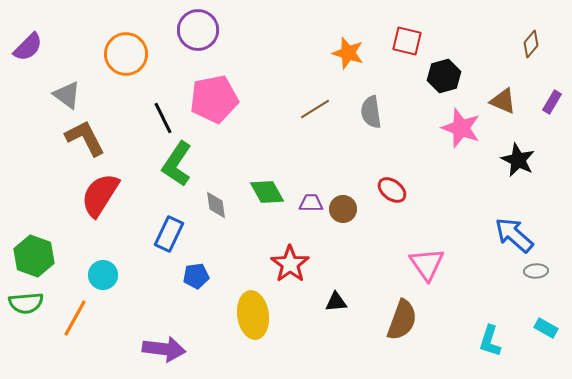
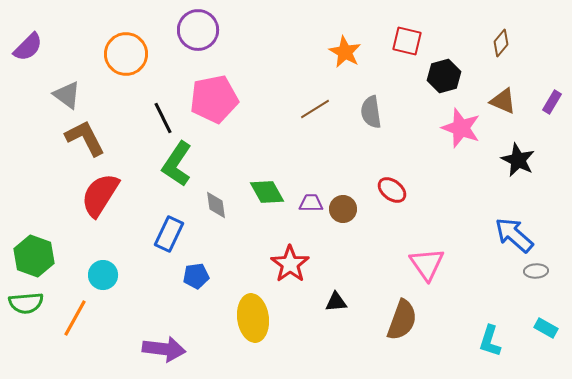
brown diamond: moved 30 px left, 1 px up
orange star: moved 3 px left, 1 px up; rotated 12 degrees clockwise
yellow ellipse: moved 3 px down
